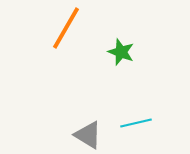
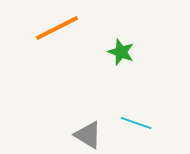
orange line: moved 9 px left; rotated 33 degrees clockwise
cyan line: rotated 32 degrees clockwise
